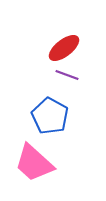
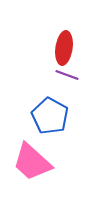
red ellipse: rotated 44 degrees counterclockwise
pink trapezoid: moved 2 px left, 1 px up
